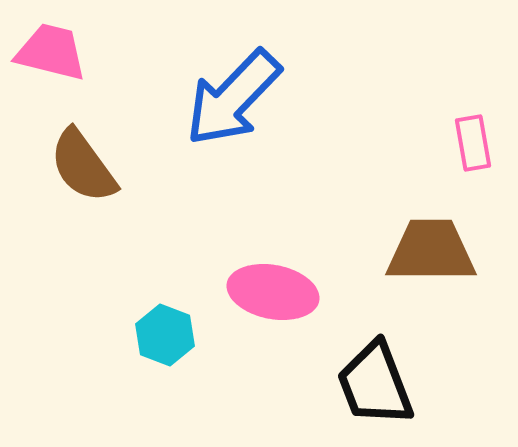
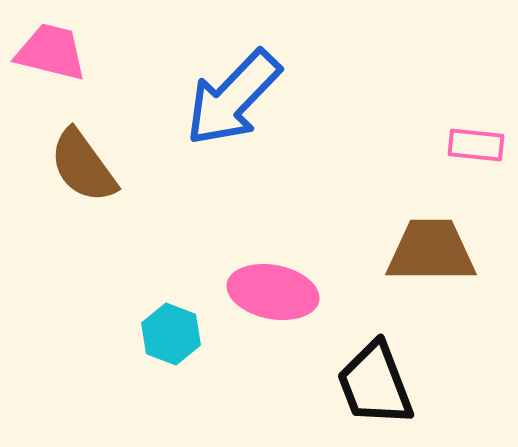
pink rectangle: moved 3 px right, 2 px down; rotated 74 degrees counterclockwise
cyan hexagon: moved 6 px right, 1 px up
